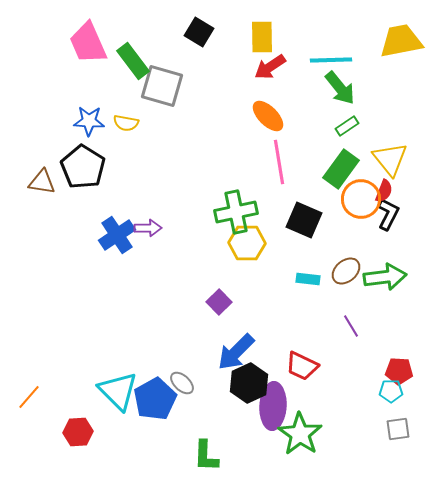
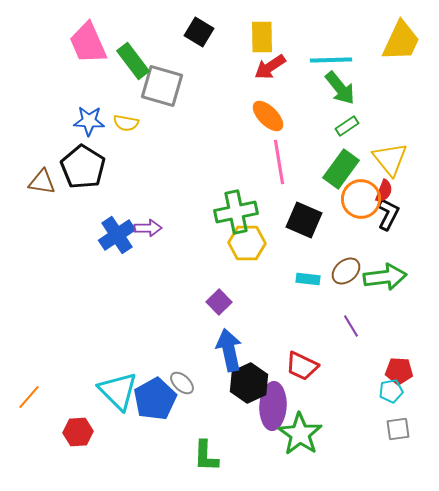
yellow trapezoid at (401, 41): rotated 126 degrees clockwise
blue arrow at (236, 352): moved 7 px left, 2 px up; rotated 123 degrees clockwise
cyan pentagon at (391, 391): rotated 10 degrees counterclockwise
